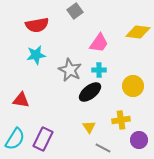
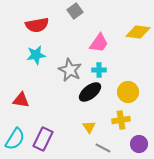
yellow circle: moved 5 px left, 6 px down
purple circle: moved 4 px down
